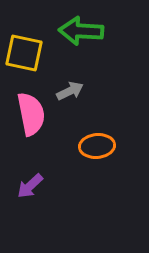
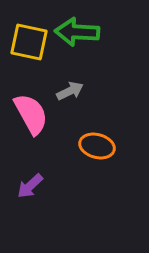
green arrow: moved 4 px left, 1 px down
yellow square: moved 5 px right, 11 px up
pink semicircle: rotated 18 degrees counterclockwise
orange ellipse: rotated 20 degrees clockwise
